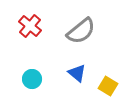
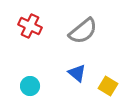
red cross: rotated 15 degrees counterclockwise
gray semicircle: moved 2 px right
cyan circle: moved 2 px left, 7 px down
